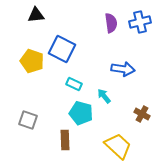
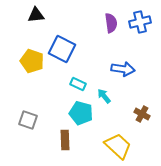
cyan rectangle: moved 4 px right
